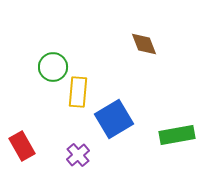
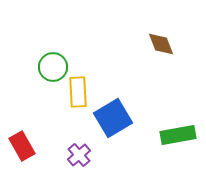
brown diamond: moved 17 px right
yellow rectangle: rotated 8 degrees counterclockwise
blue square: moved 1 px left, 1 px up
green rectangle: moved 1 px right
purple cross: moved 1 px right
